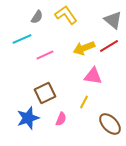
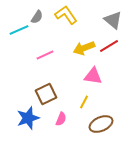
cyan line: moved 3 px left, 9 px up
brown square: moved 1 px right, 1 px down
brown ellipse: moved 9 px left; rotated 70 degrees counterclockwise
